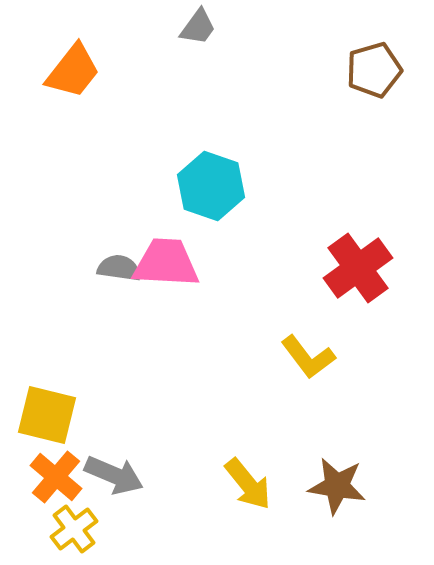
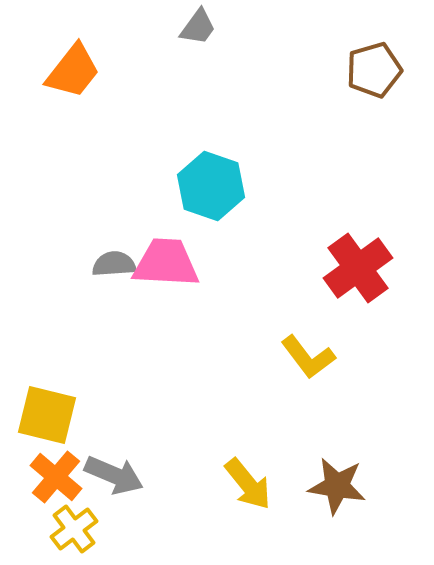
gray semicircle: moved 5 px left, 4 px up; rotated 12 degrees counterclockwise
